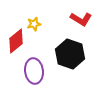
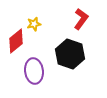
red L-shape: rotated 85 degrees counterclockwise
